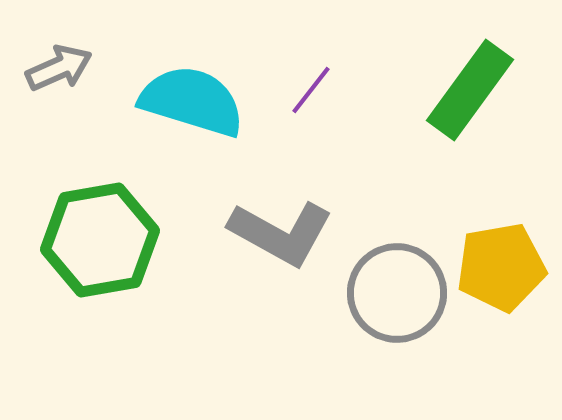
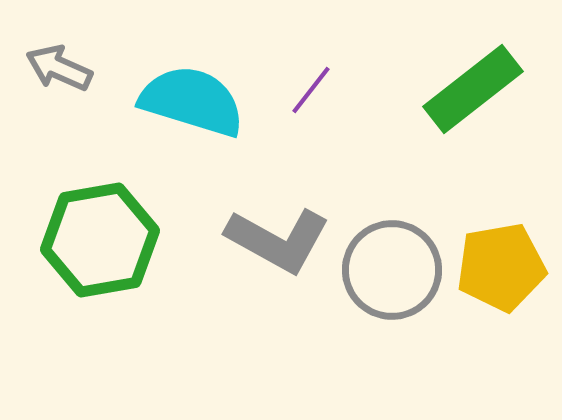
gray arrow: rotated 132 degrees counterclockwise
green rectangle: moved 3 px right, 1 px up; rotated 16 degrees clockwise
gray L-shape: moved 3 px left, 7 px down
gray circle: moved 5 px left, 23 px up
